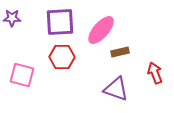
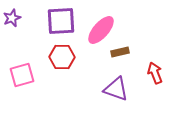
purple star: rotated 24 degrees counterclockwise
purple square: moved 1 px right, 1 px up
pink square: rotated 30 degrees counterclockwise
